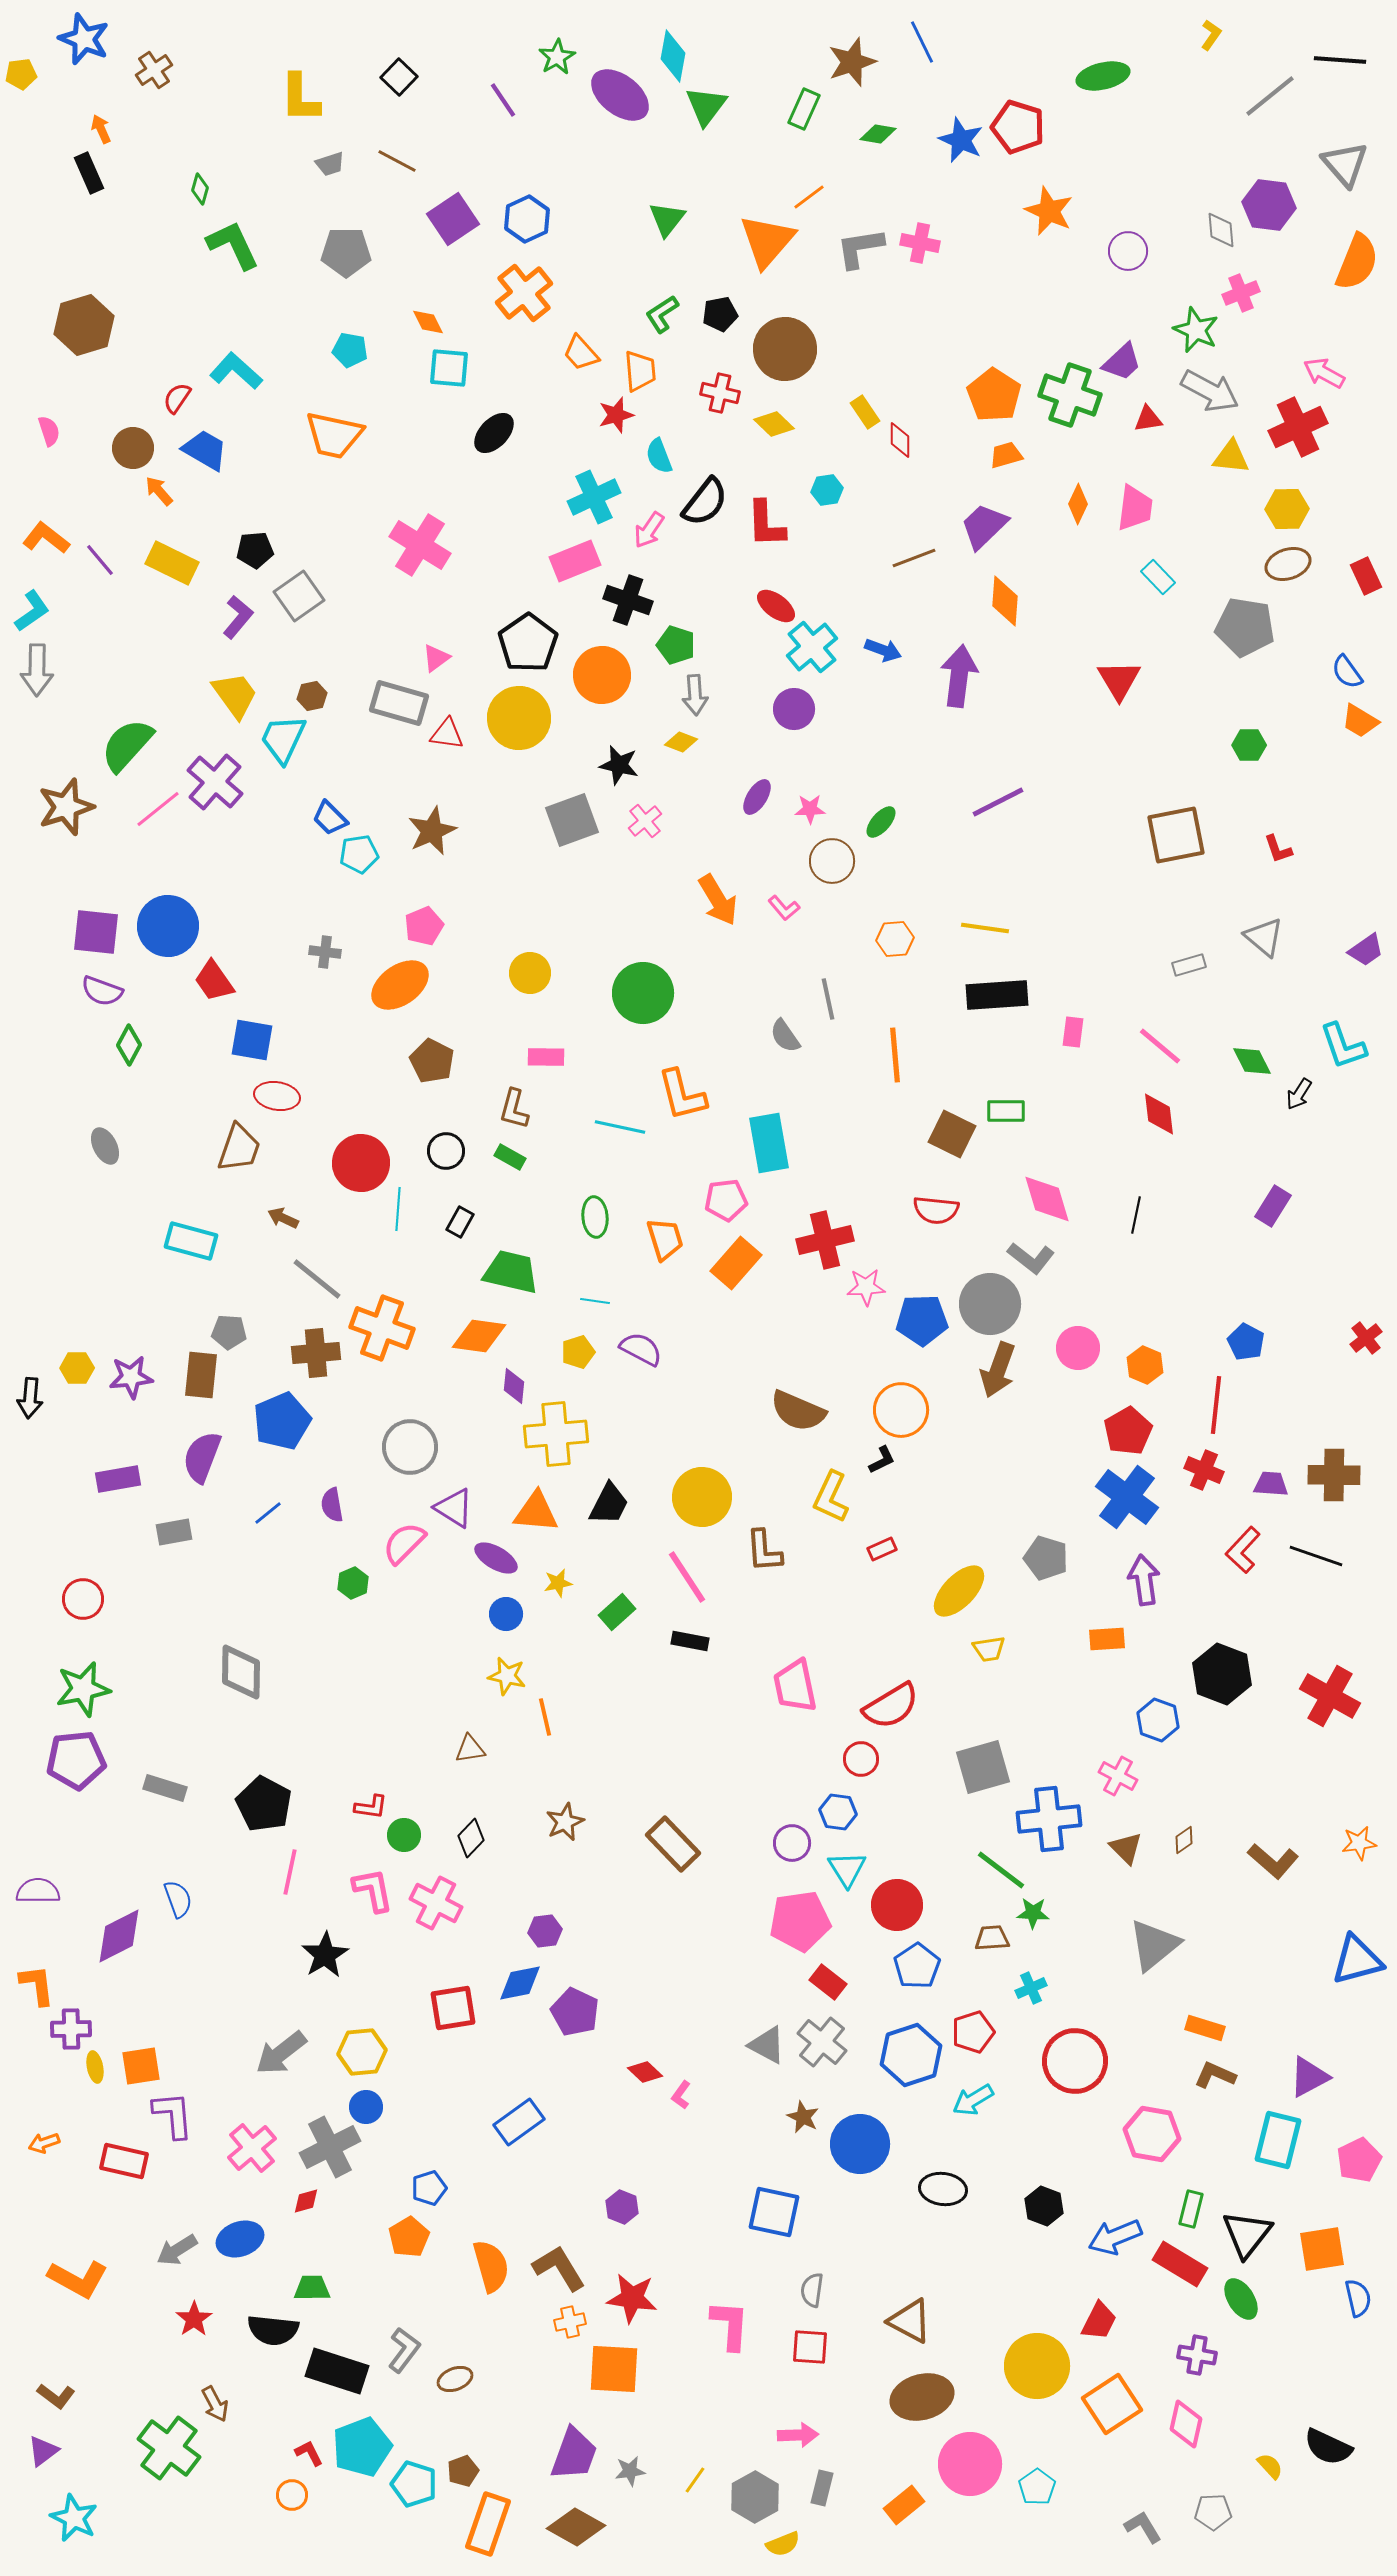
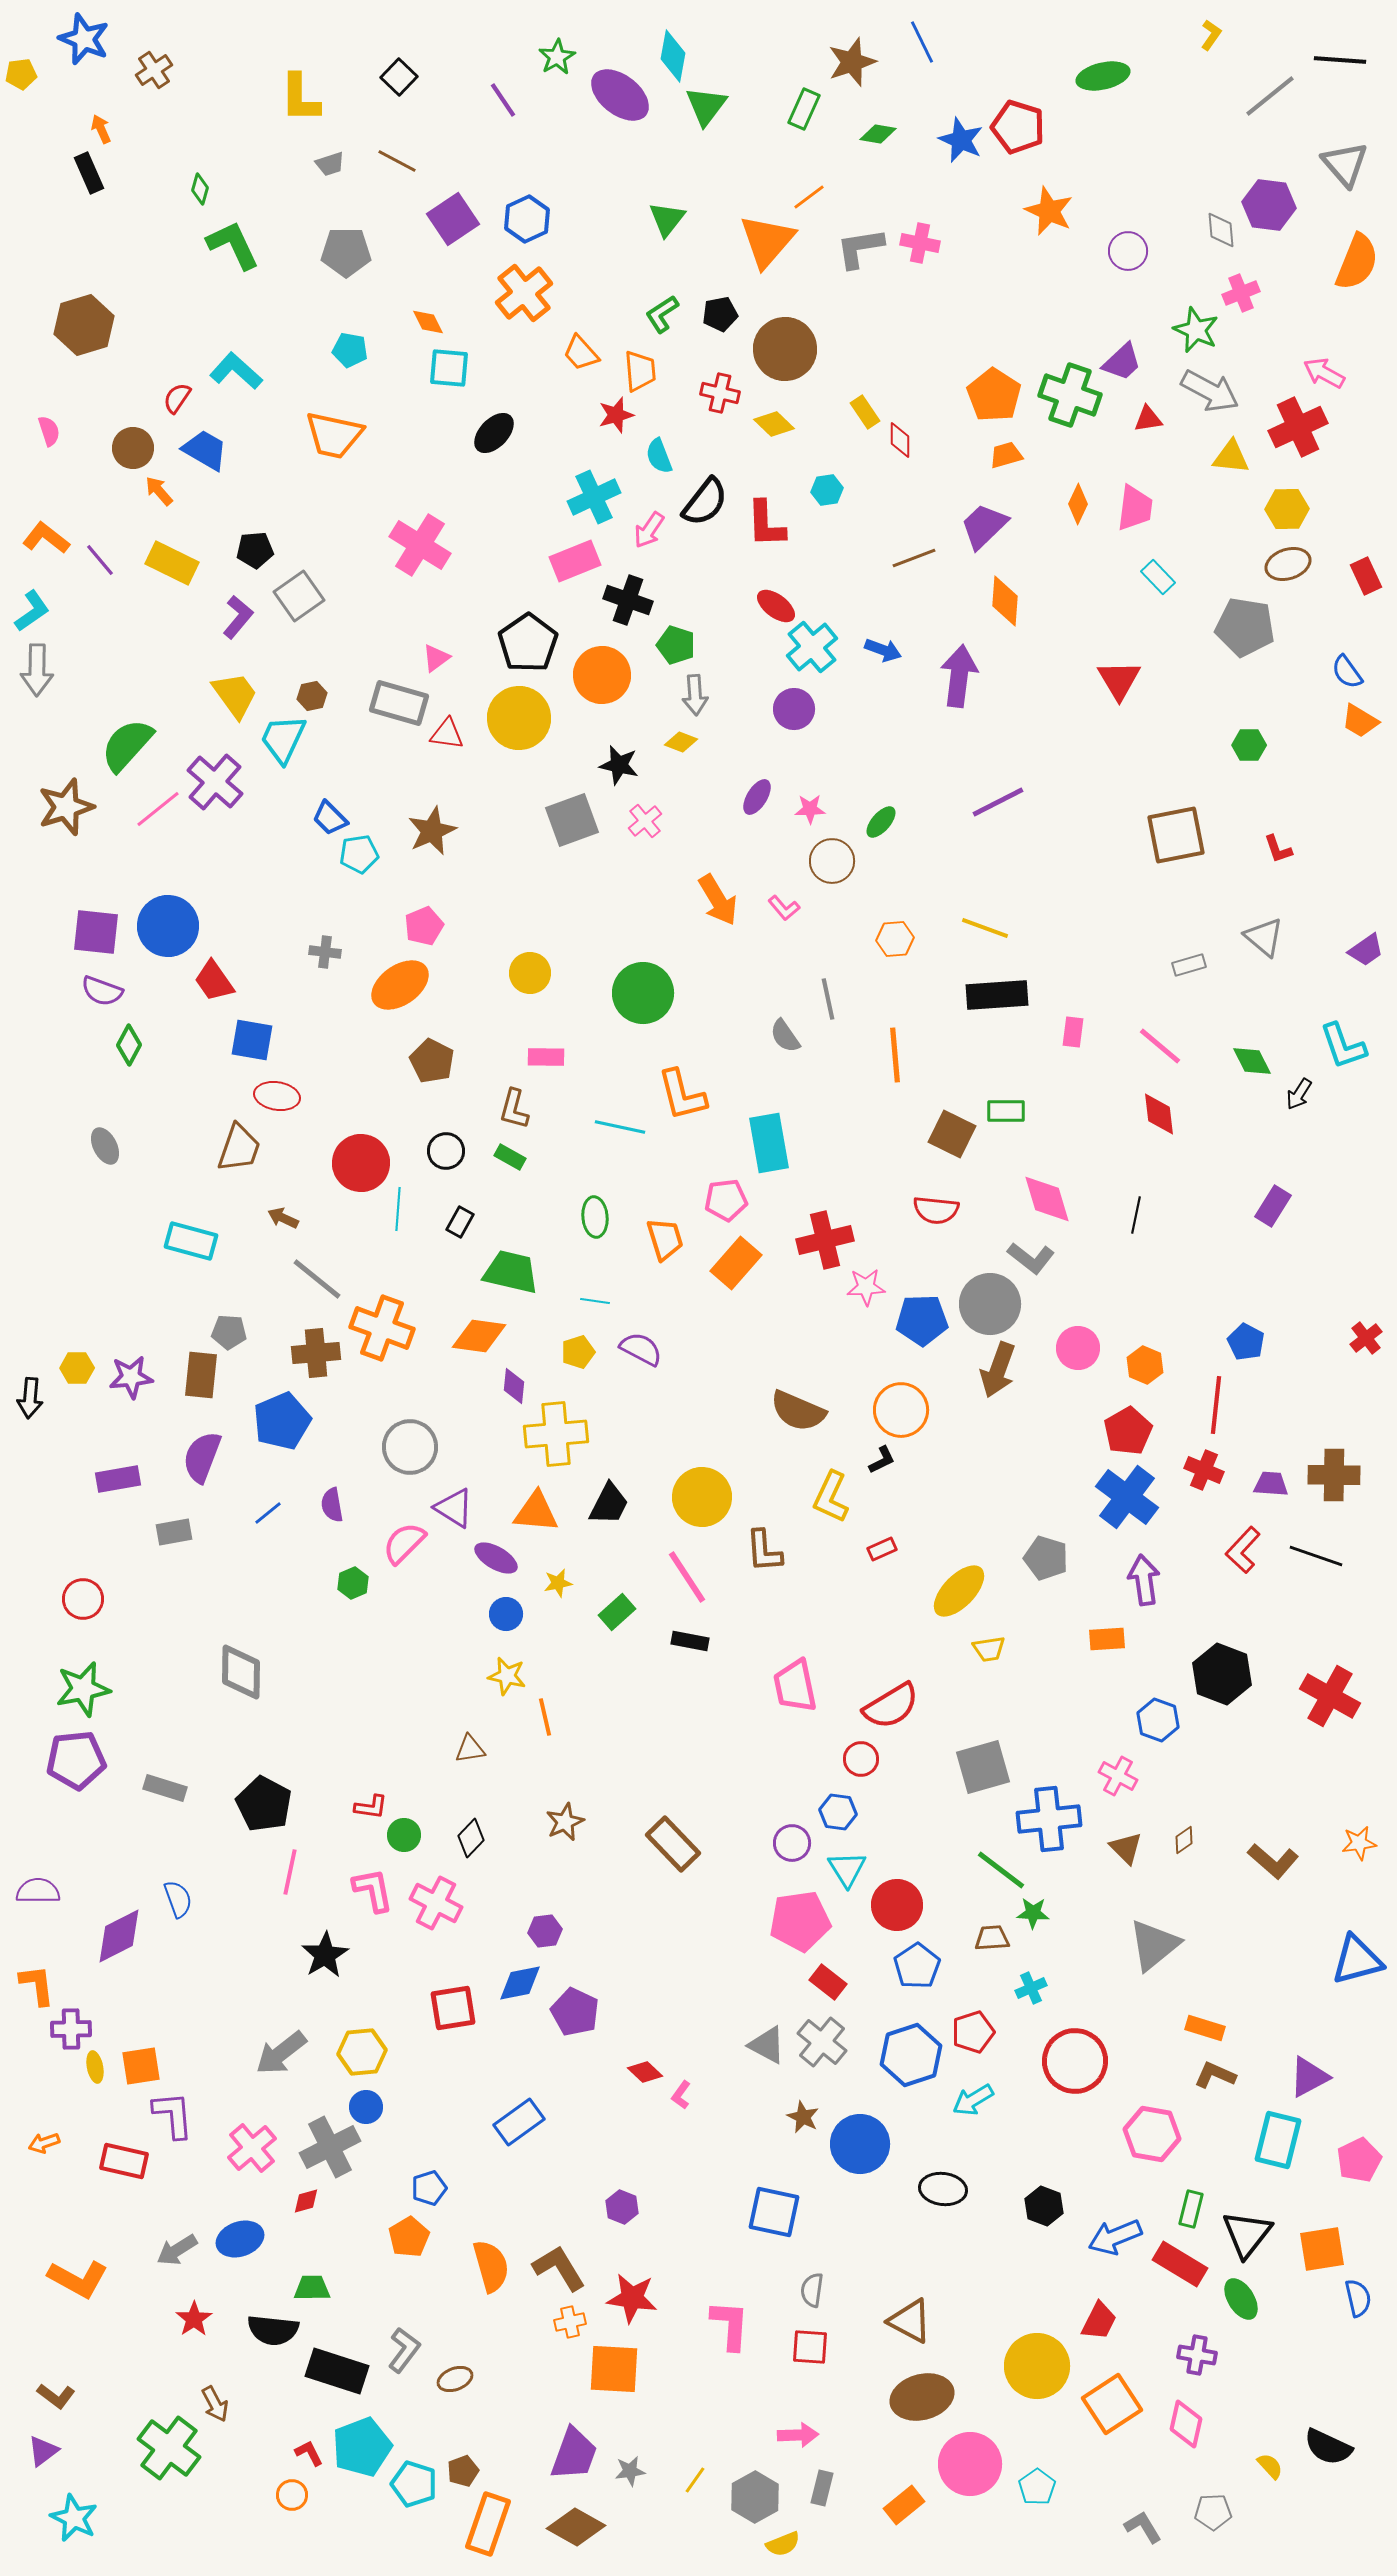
yellow line at (985, 928): rotated 12 degrees clockwise
